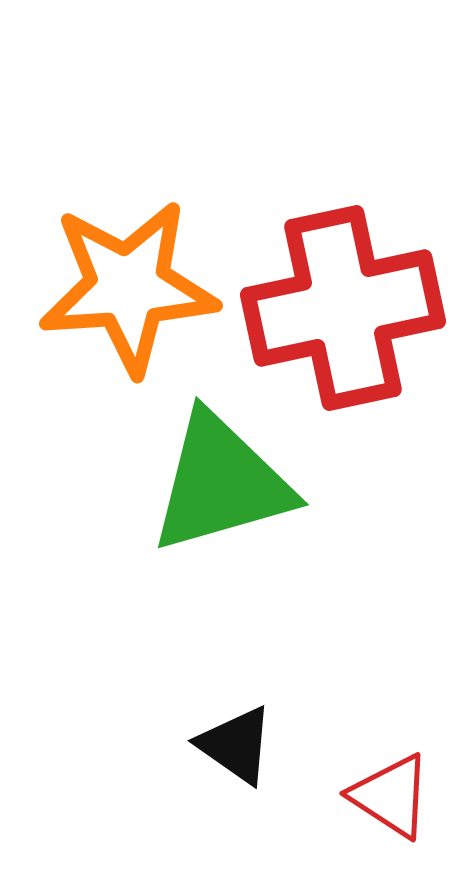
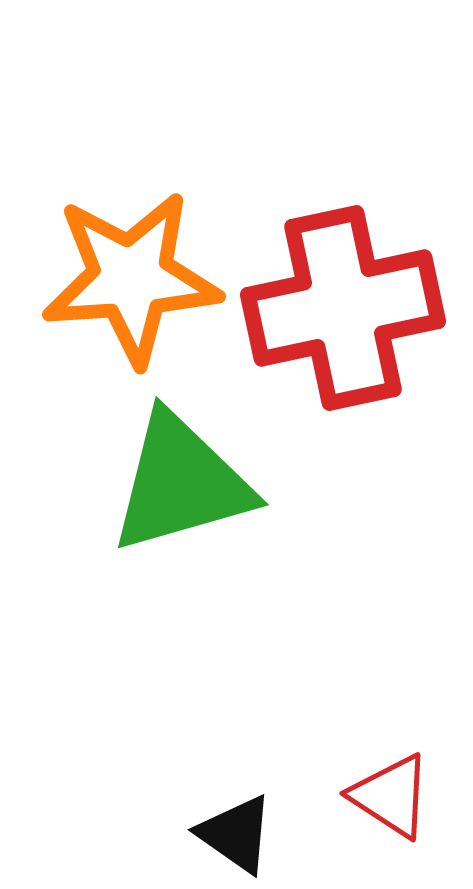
orange star: moved 3 px right, 9 px up
green triangle: moved 40 px left
black triangle: moved 89 px down
